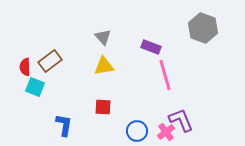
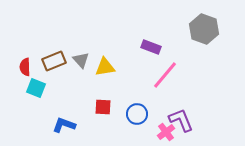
gray hexagon: moved 1 px right, 1 px down
gray triangle: moved 22 px left, 23 px down
brown rectangle: moved 4 px right; rotated 15 degrees clockwise
yellow triangle: moved 1 px right, 1 px down
pink line: rotated 56 degrees clockwise
cyan square: moved 1 px right, 1 px down
blue L-shape: rotated 80 degrees counterclockwise
blue circle: moved 17 px up
